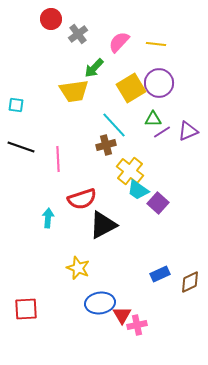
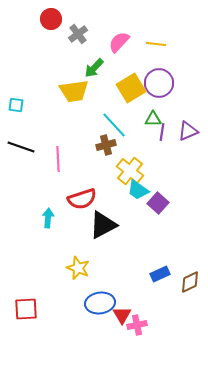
purple line: rotated 48 degrees counterclockwise
